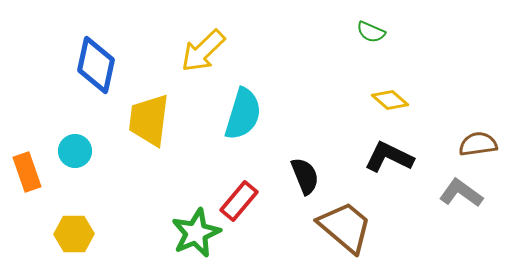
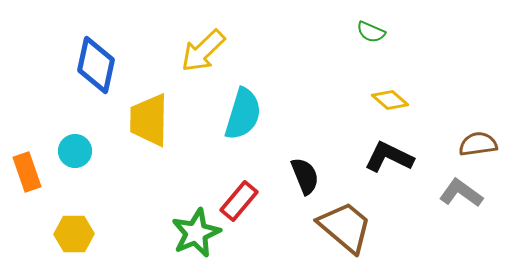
yellow trapezoid: rotated 6 degrees counterclockwise
